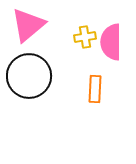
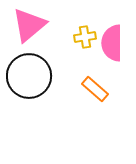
pink triangle: moved 1 px right
pink semicircle: moved 1 px right, 1 px down
orange rectangle: rotated 52 degrees counterclockwise
